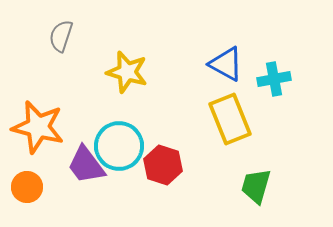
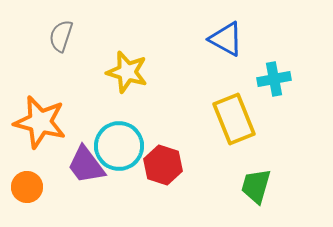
blue triangle: moved 25 px up
yellow rectangle: moved 4 px right
orange star: moved 2 px right, 5 px up
